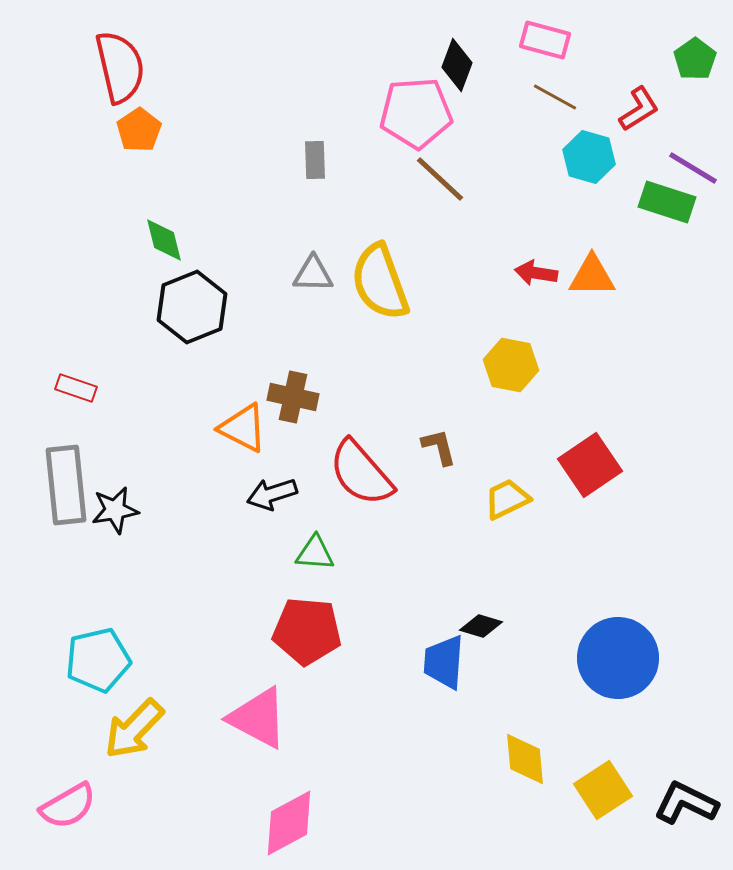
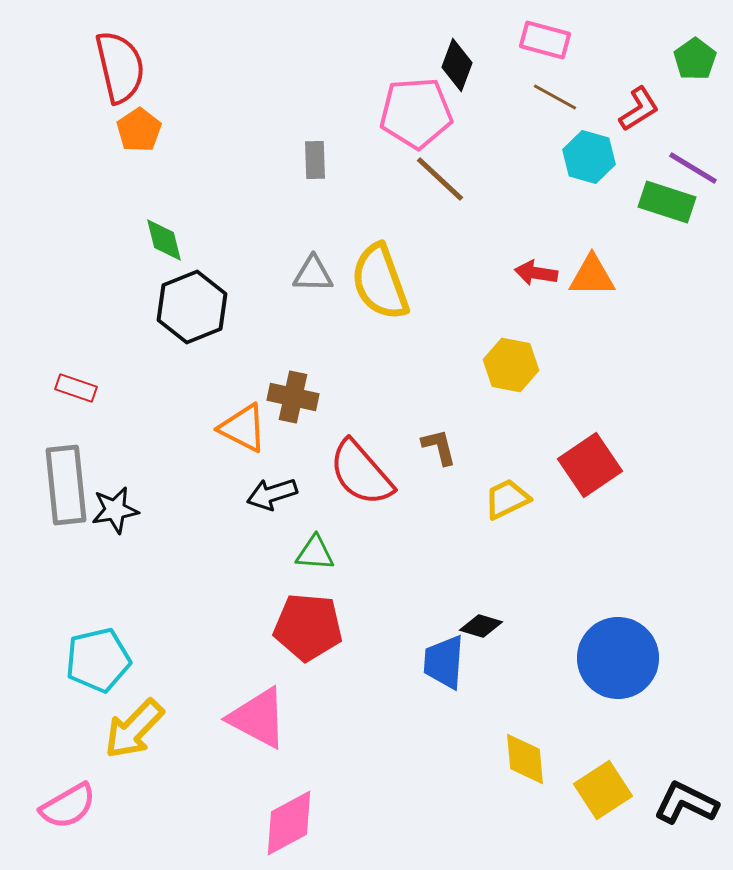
red pentagon at (307, 631): moved 1 px right, 4 px up
